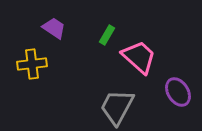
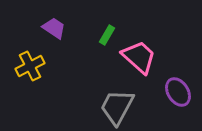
yellow cross: moved 2 px left, 2 px down; rotated 20 degrees counterclockwise
